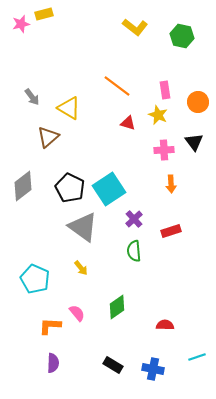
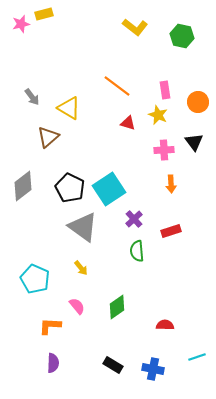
green semicircle: moved 3 px right
pink semicircle: moved 7 px up
